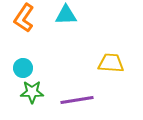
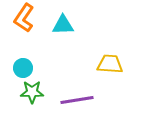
cyan triangle: moved 3 px left, 10 px down
yellow trapezoid: moved 1 px left, 1 px down
